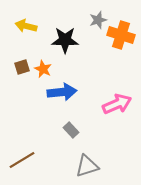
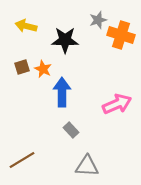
blue arrow: rotated 84 degrees counterclockwise
gray triangle: rotated 20 degrees clockwise
